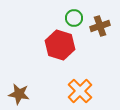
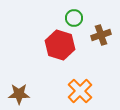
brown cross: moved 1 px right, 9 px down
brown star: rotated 10 degrees counterclockwise
